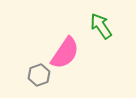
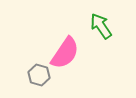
gray hexagon: rotated 25 degrees counterclockwise
